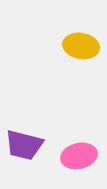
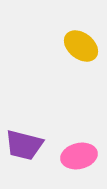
yellow ellipse: rotated 28 degrees clockwise
